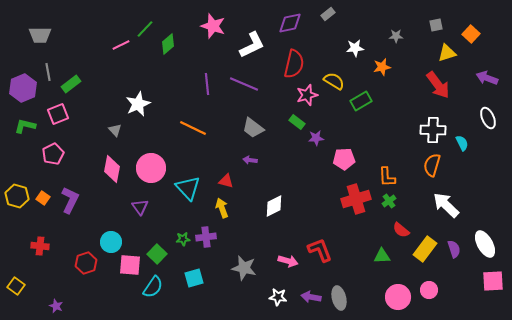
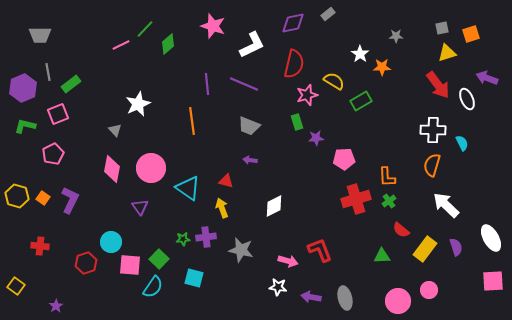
purple diamond at (290, 23): moved 3 px right
gray square at (436, 25): moved 6 px right, 3 px down
orange square at (471, 34): rotated 30 degrees clockwise
white star at (355, 48): moved 5 px right, 6 px down; rotated 30 degrees counterclockwise
orange star at (382, 67): rotated 12 degrees clockwise
white ellipse at (488, 118): moved 21 px left, 19 px up
green rectangle at (297, 122): rotated 35 degrees clockwise
orange line at (193, 128): moved 1 px left, 7 px up; rotated 56 degrees clockwise
gray trapezoid at (253, 128): moved 4 px left, 2 px up; rotated 15 degrees counterclockwise
cyan triangle at (188, 188): rotated 12 degrees counterclockwise
white ellipse at (485, 244): moved 6 px right, 6 px up
purple semicircle at (454, 249): moved 2 px right, 2 px up
green square at (157, 254): moved 2 px right, 5 px down
gray star at (244, 268): moved 3 px left, 18 px up
cyan square at (194, 278): rotated 30 degrees clockwise
white star at (278, 297): moved 10 px up
pink circle at (398, 297): moved 4 px down
gray ellipse at (339, 298): moved 6 px right
purple star at (56, 306): rotated 16 degrees clockwise
